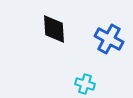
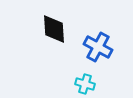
blue cross: moved 11 px left, 8 px down
